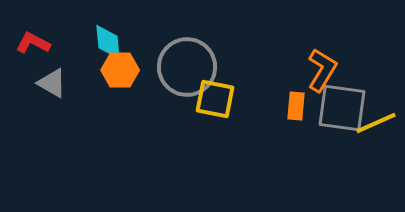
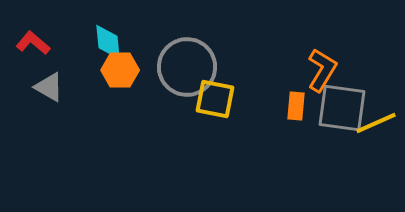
red L-shape: rotated 12 degrees clockwise
gray triangle: moved 3 px left, 4 px down
